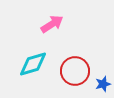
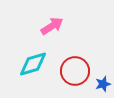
pink arrow: moved 2 px down
